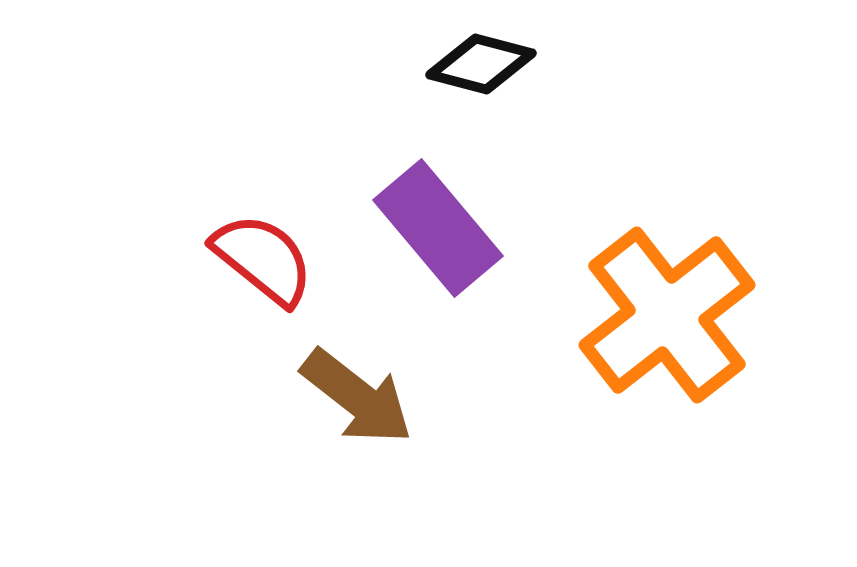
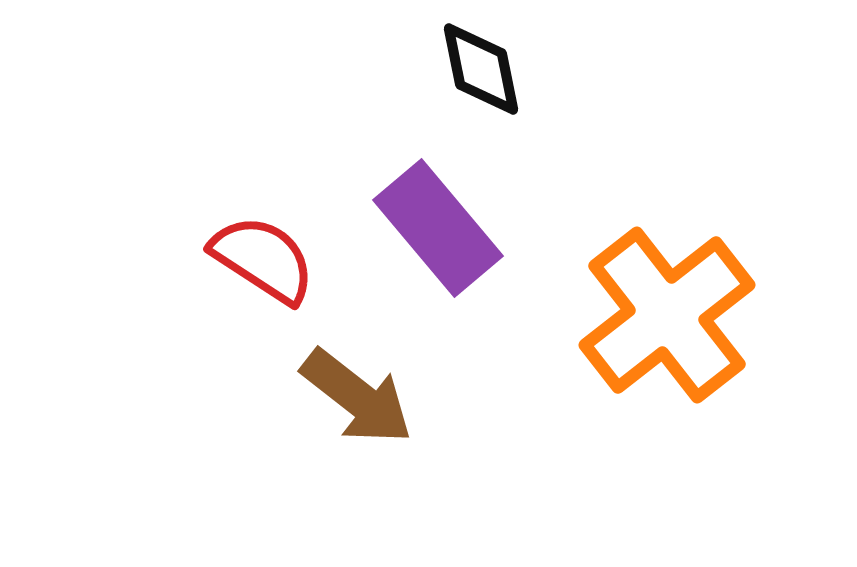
black diamond: moved 5 px down; rotated 64 degrees clockwise
red semicircle: rotated 6 degrees counterclockwise
